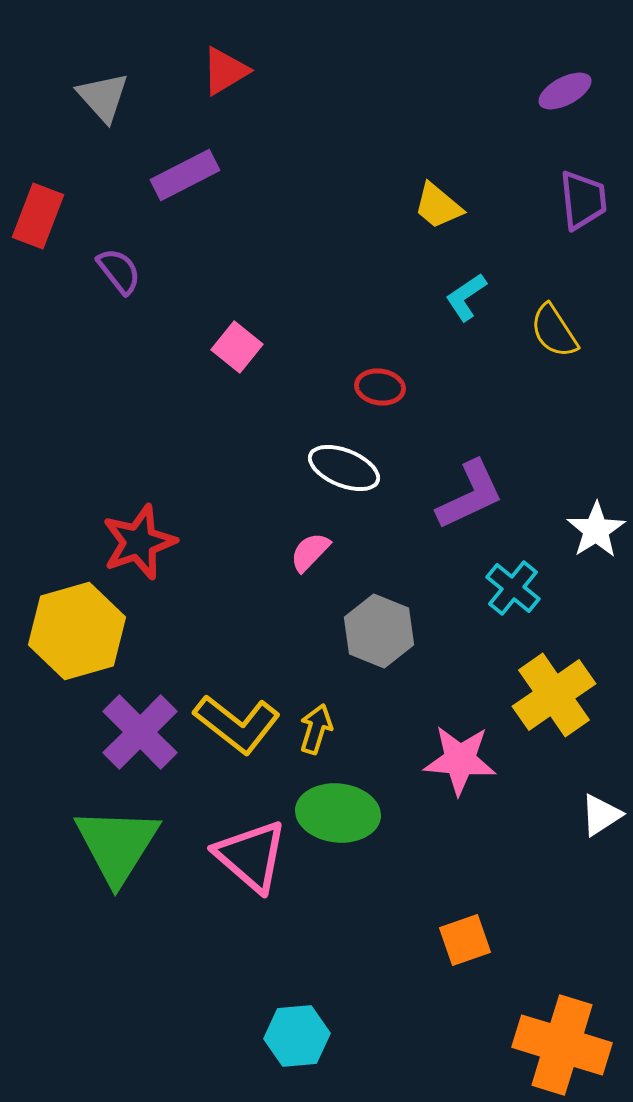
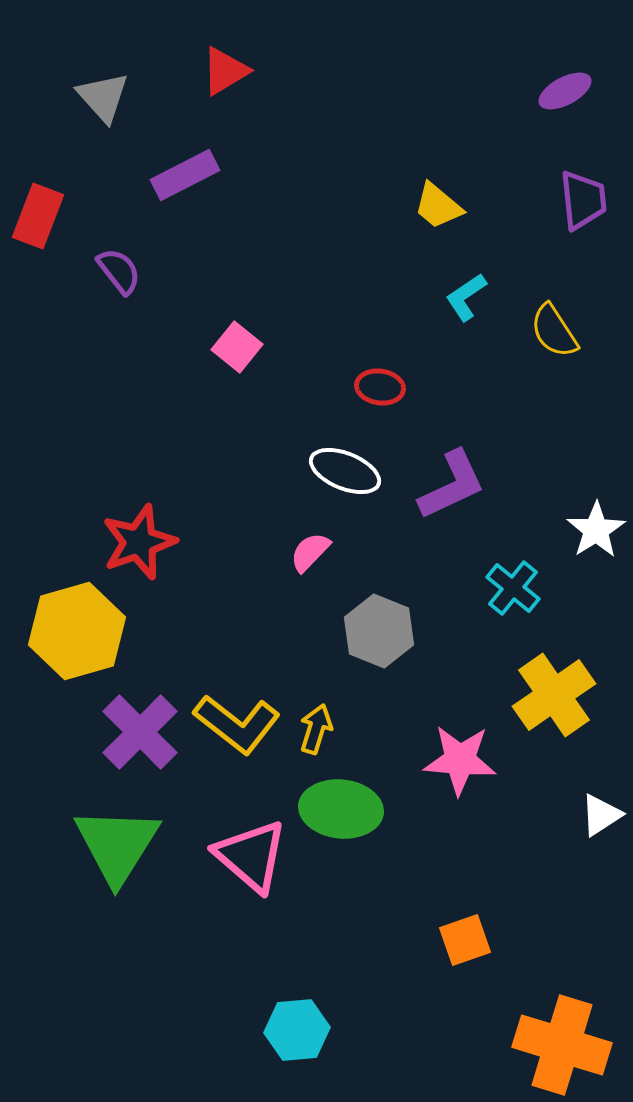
white ellipse: moved 1 px right, 3 px down
purple L-shape: moved 18 px left, 10 px up
green ellipse: moved 3 px right, 4 px up
cyan hexagon: moved 6 px up
